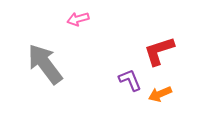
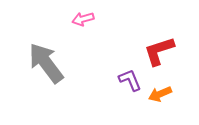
pink arrow: moved 5 px right
gray arrow: moved 1 px right, 1 px up
